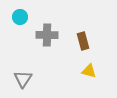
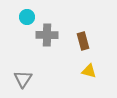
cyan circle: moved 7 px right
